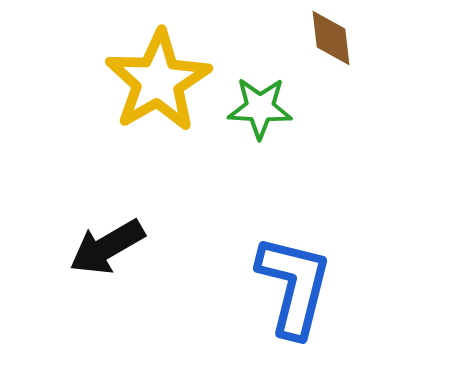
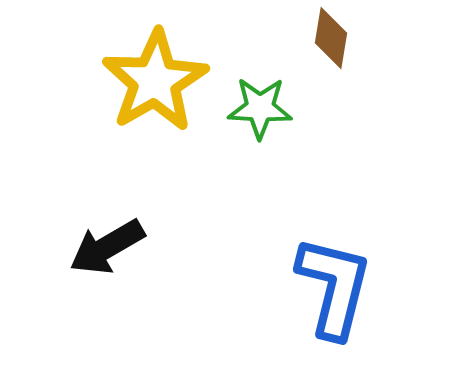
brown diamond: rotated 16 degrees clockwise
yellow star: moved 3 px left
blue L-shape: moved 40 px right, 1 px down
